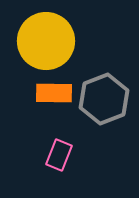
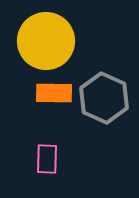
gray hexagon: moved 1 px up; rotated 15 degrees counterclockwise
pink rectangle: moved 12 px left, 4 px down; rotated 20 degrees counterclockwise
